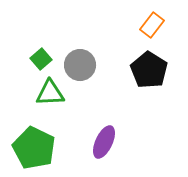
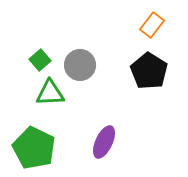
green square: moved 1 px left, 1 px down
black pentagon: moved 1 px down
